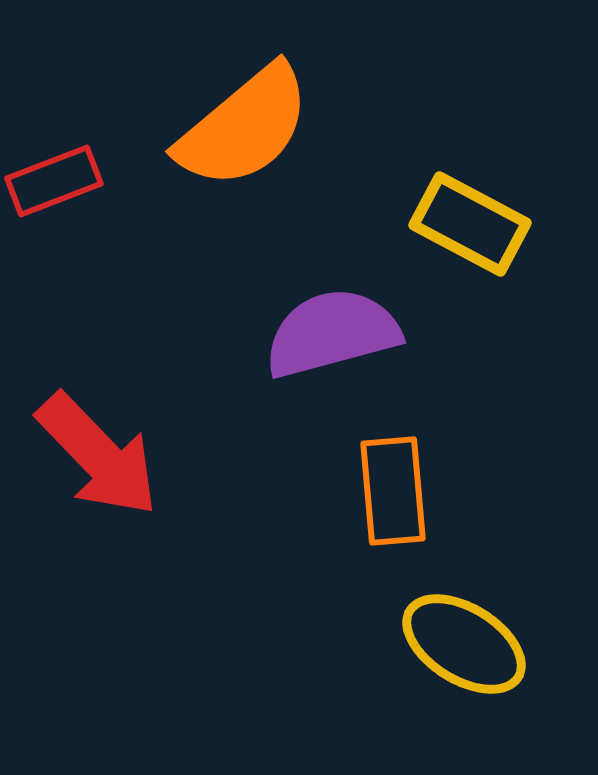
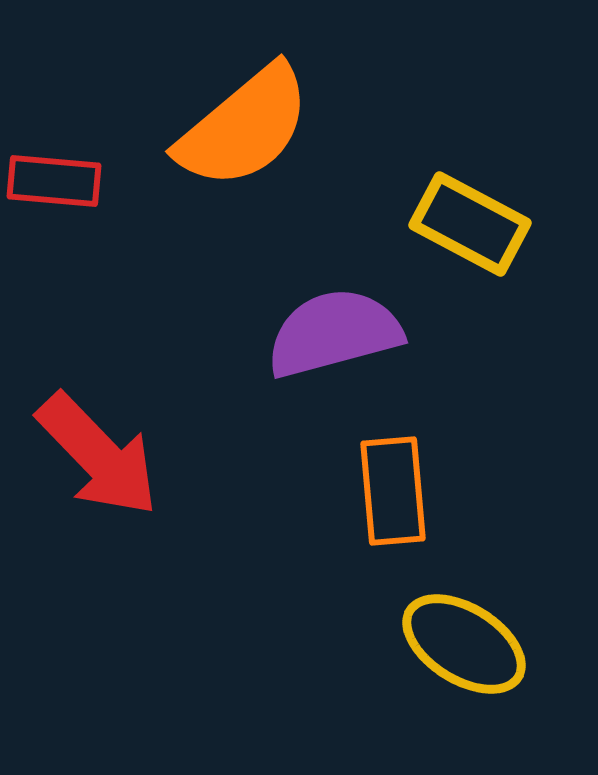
red rectangle: rotated 26 degrees clockwise
purple semicircle: moved 2 px right
